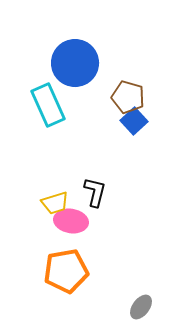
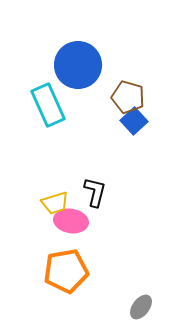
blue circle: moved 3 px right, 2 px down
